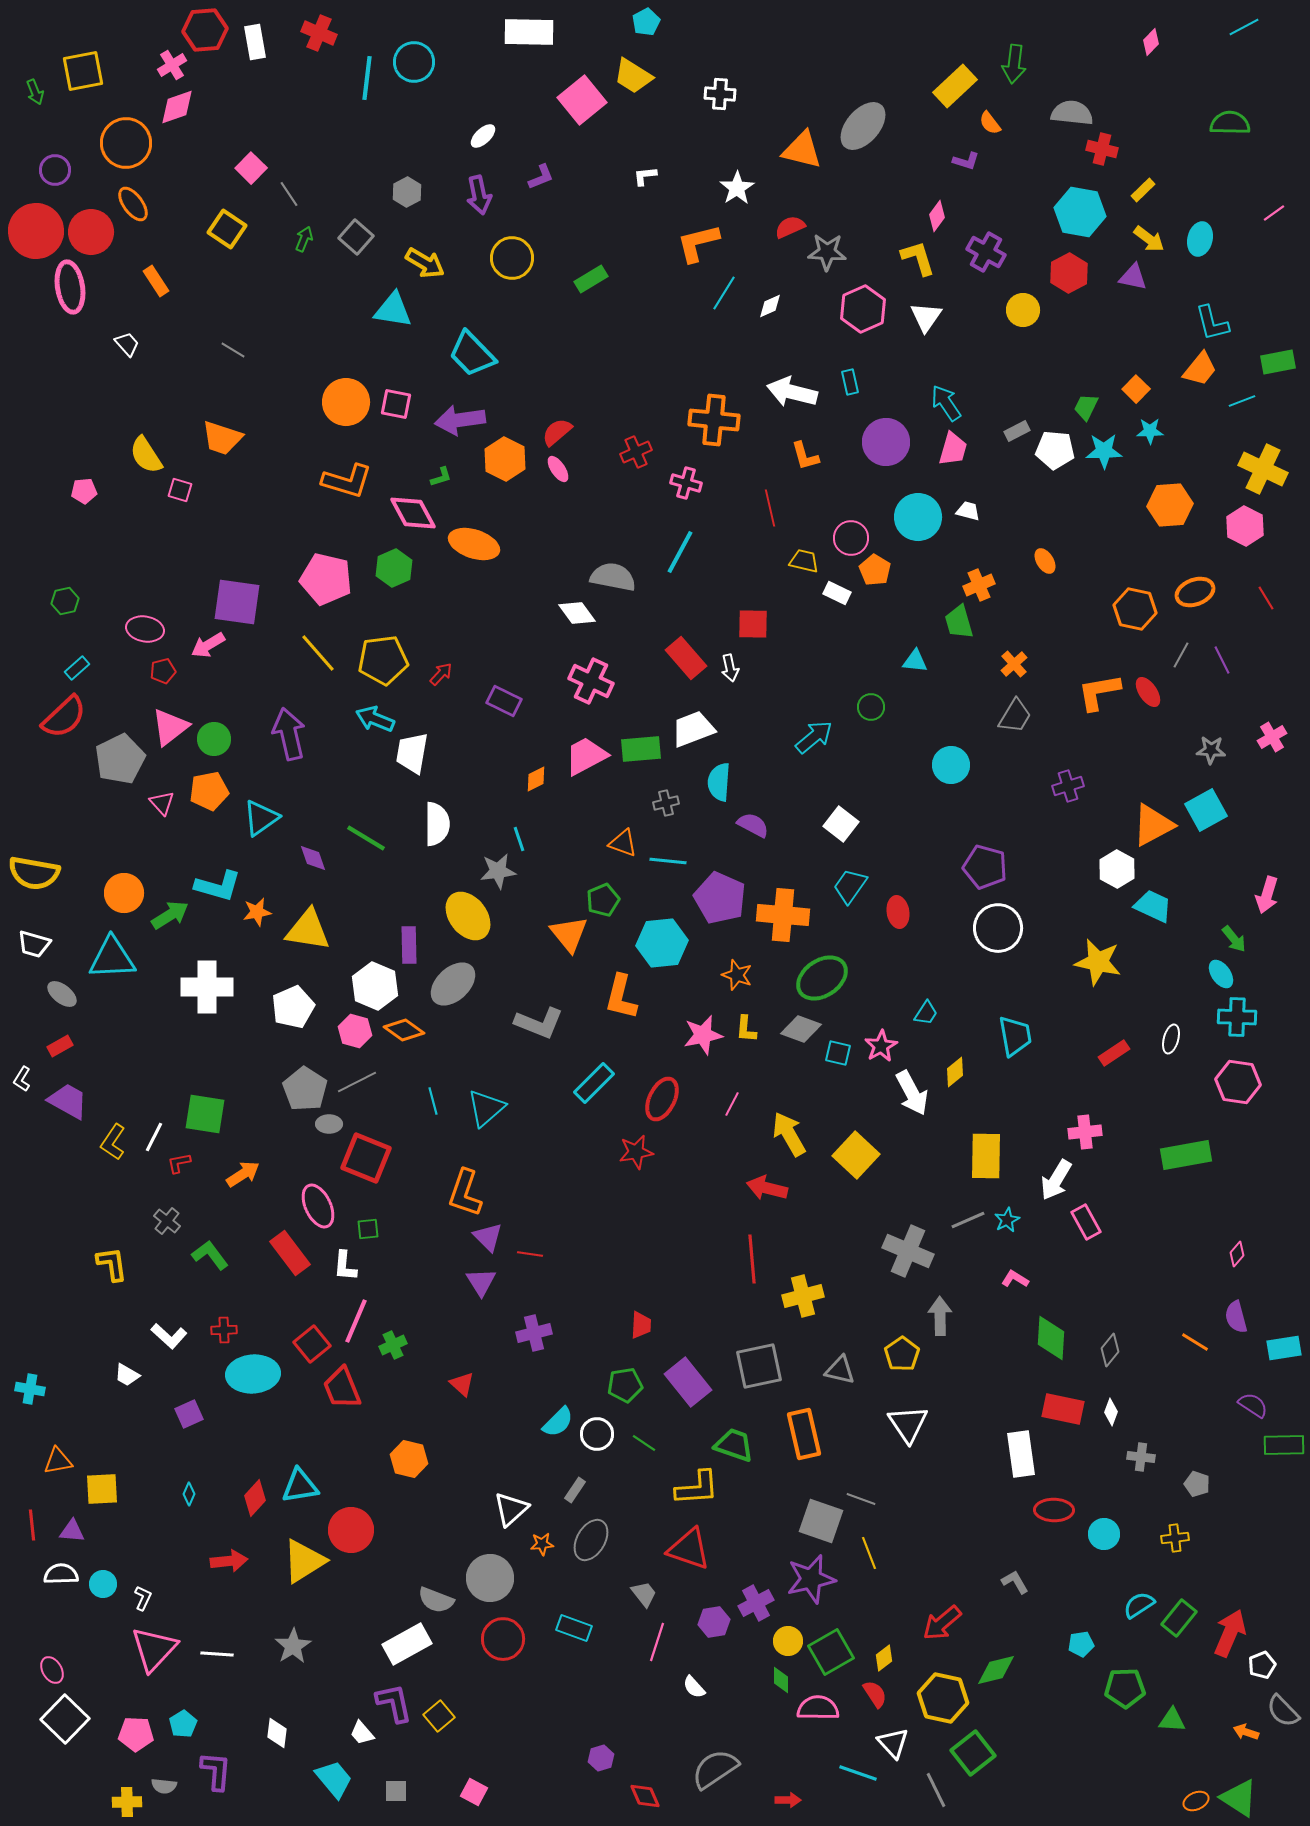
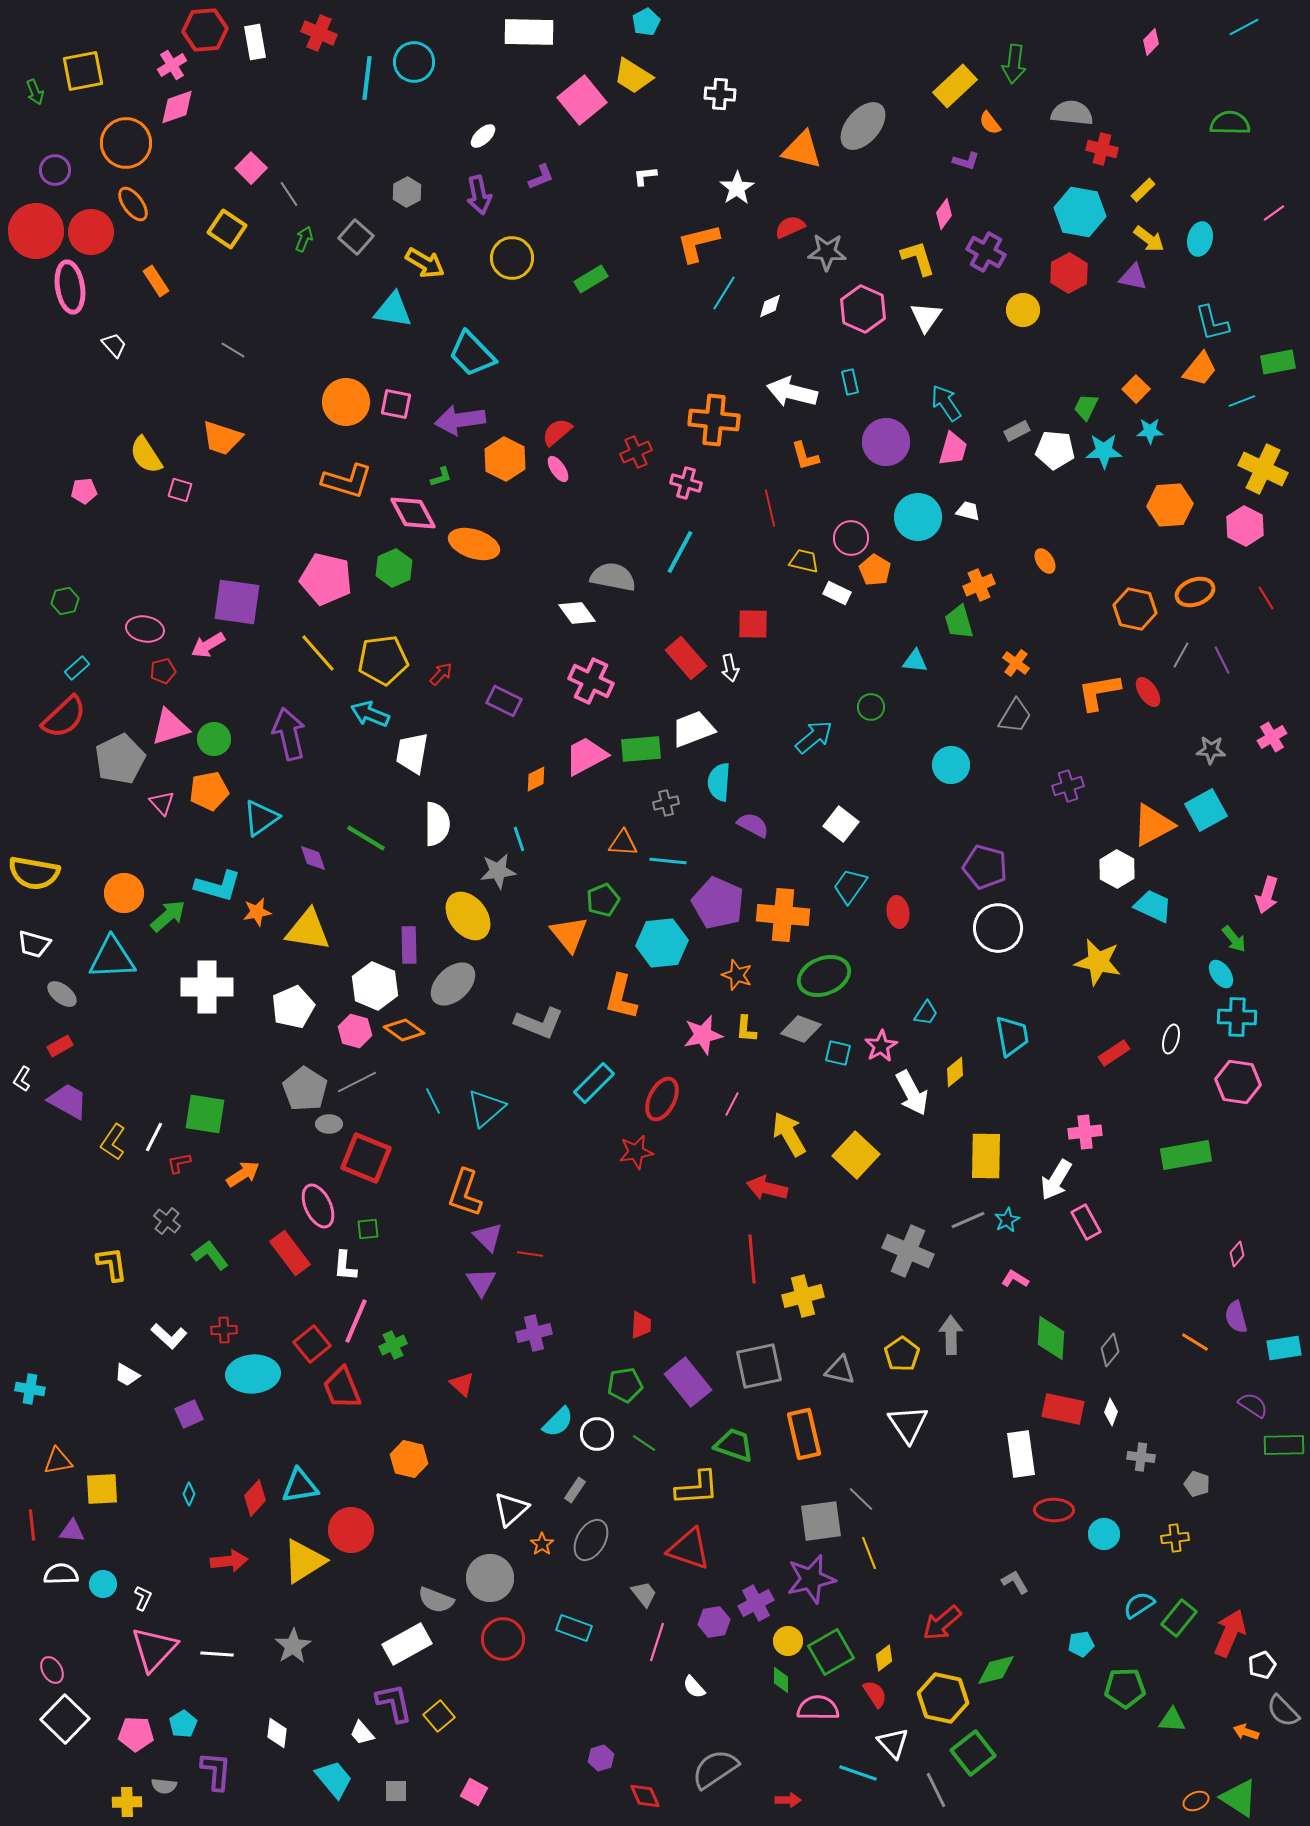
pink diamond at (937, 216): moved 7 px right, 2 px up
pink hexagon at (863, 309): rotated 12 degrees counterclockwise
white trapezoid at (127, 344): moved 13 px left, 1 px down
orange cross at (1014, 664): moved 2 px right, 1 px up; rotated 12 degrees counterclockwise
cyan arrow at (375, 719): moved 5 px left, 5 px up
pink triangle at (170, 727): rotated 21 degrees clockwise
orange triangle at (623, 843): rotated 16 degrees counterclockwise
purple pentagon at (720, 898): moved 2 px left, 5 px down
green arrow at (170, 915): moved 2 px left, 1 px down; rotated 9 degrees counterclockwise
green ellipse at (822, 978): moved 2 px right, 2 px up; rotated 12 degrees clockwise
cyan trapezoid at (1015, 1036): moved 3 px left
cyan line at (433, 1101): rotated 12 degrees counterclockwise
gray arrow at (940, 1316): moved 11 px right, 19 px down
gray line at (861, 1499): rotated 24 degrees clockwise
gray square at (821, 1521): rotated 27 degrees counterclockwise
orange star at (542, 1544): rotated 30 degrees counterclockwise
